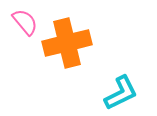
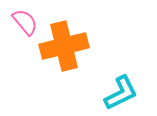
orange cross: moved 3 px left, 3 px down
